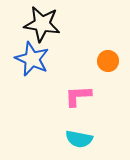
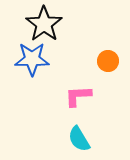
black star: moved 2 px right; rotated 27 degrees clockwise
blue star: rotated 24 degrees counterclockwise
cyan semicircle: rotated 48 degrees clockwise
